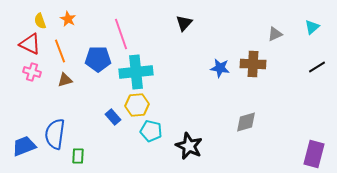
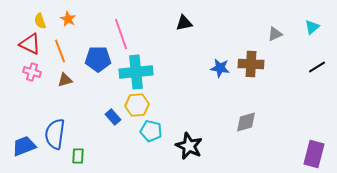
black triangle: rotated 36 degrees clockwise
brown cross: moved 2 px left
